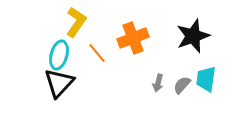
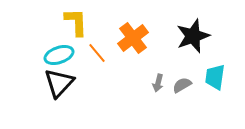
yellow L-shape: rotated 36 degrees counterclockwise
orange cross: rotated 16 degrees counterclockwise
cyan ellipse: rotated 56 degrees clockwise
cyan trapezoid: moved 9 px right, 2 px up
gray semicircle: rotated 18 degrees clockwise
